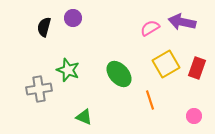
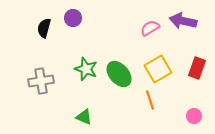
purple arrow: moved 1 px right, 1 px up
black semicircle: moved 1 px down
yellow square: moved 8 px left, 5 px down
green star: moved 18 px right, 1 px up
gray cross: moved 2 px right, 8 px up
